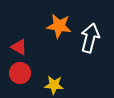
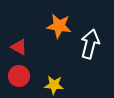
white arrow: moved 6 px down
red circle: moved 1 px left, 3 px down
